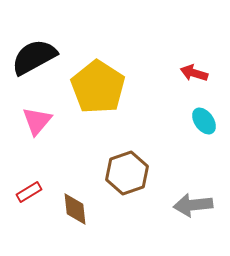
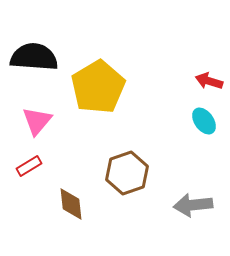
black semicircle: rotated 33 degrees clockwise
red arrow: moved 15 px right, 8 px down
yellow pentagon: rotated 8 degrees clockwise
red rectangle: moved 26 px up
brown diamond: moved 4 px left, 5 px up
